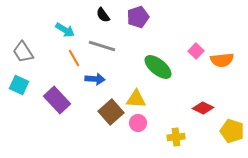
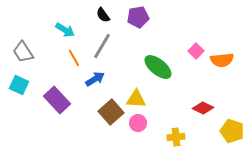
purple pentagon: rotated 10 degrees clockwise
gray line: rotated 76 degrees counterclockwise
blue arrow: rotated 36 degrees counterclockwise
